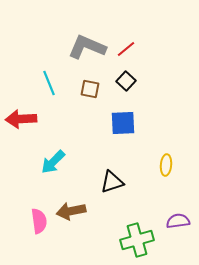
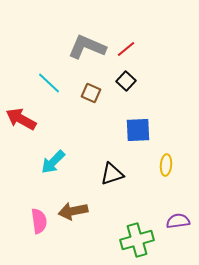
cyan line: rotated 25 degrees counterclockwise
brown square: moved 1 px right, 4 px down; rotated 12 degrees clockwise
red arrow: rotated 32 degrees clockwise
blue square: moved 15 px right, 7 px down
black triangle: moved 8 px up
brown arrow: moved 2 px right
